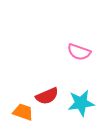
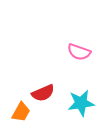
red semicircle: moved 4 px left, 3 px up
orange trapezoid: moved 2 px left; rotated 100 degrees clockwise
